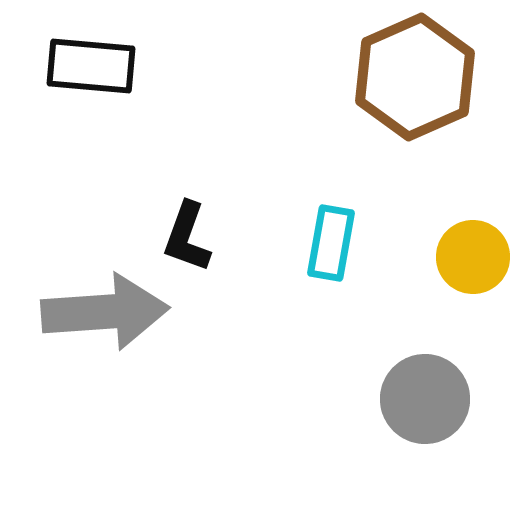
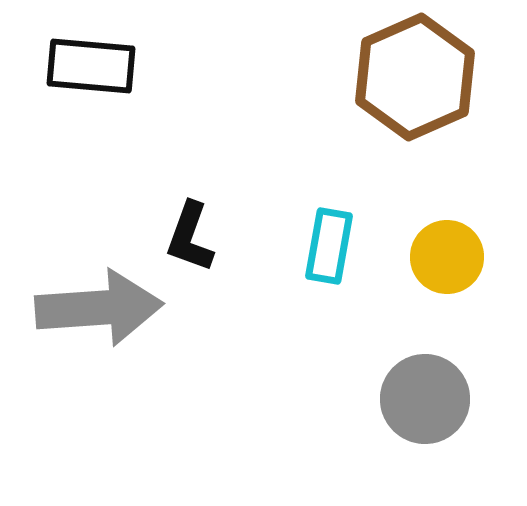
black L-shape: moved 3 px right
cyan rectangle: moved 2 px left, 3 px down
yellow circle: moved 26 px left
gray arrow: moved 6 px left, 4 px up
